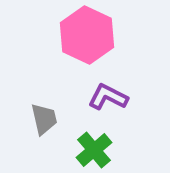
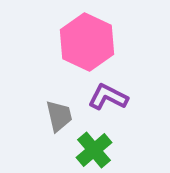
pink hexagon: moved 7 px down
gray trapezoid: moved 15 px right, 3 px up
